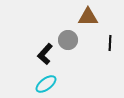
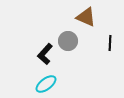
brown triangle: moved 2 px left; rotated 25 degrees clockwise
gray circle: moved 1 px down
